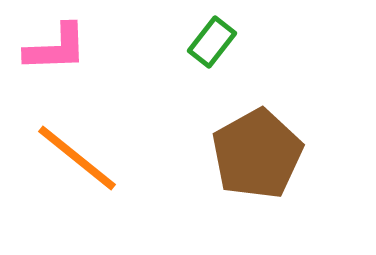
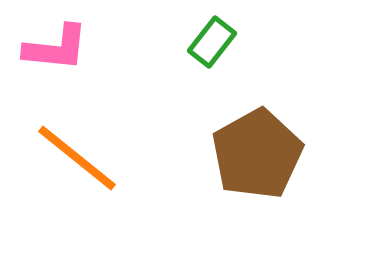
pink L-shape: rotated 8 degrees clockwise
